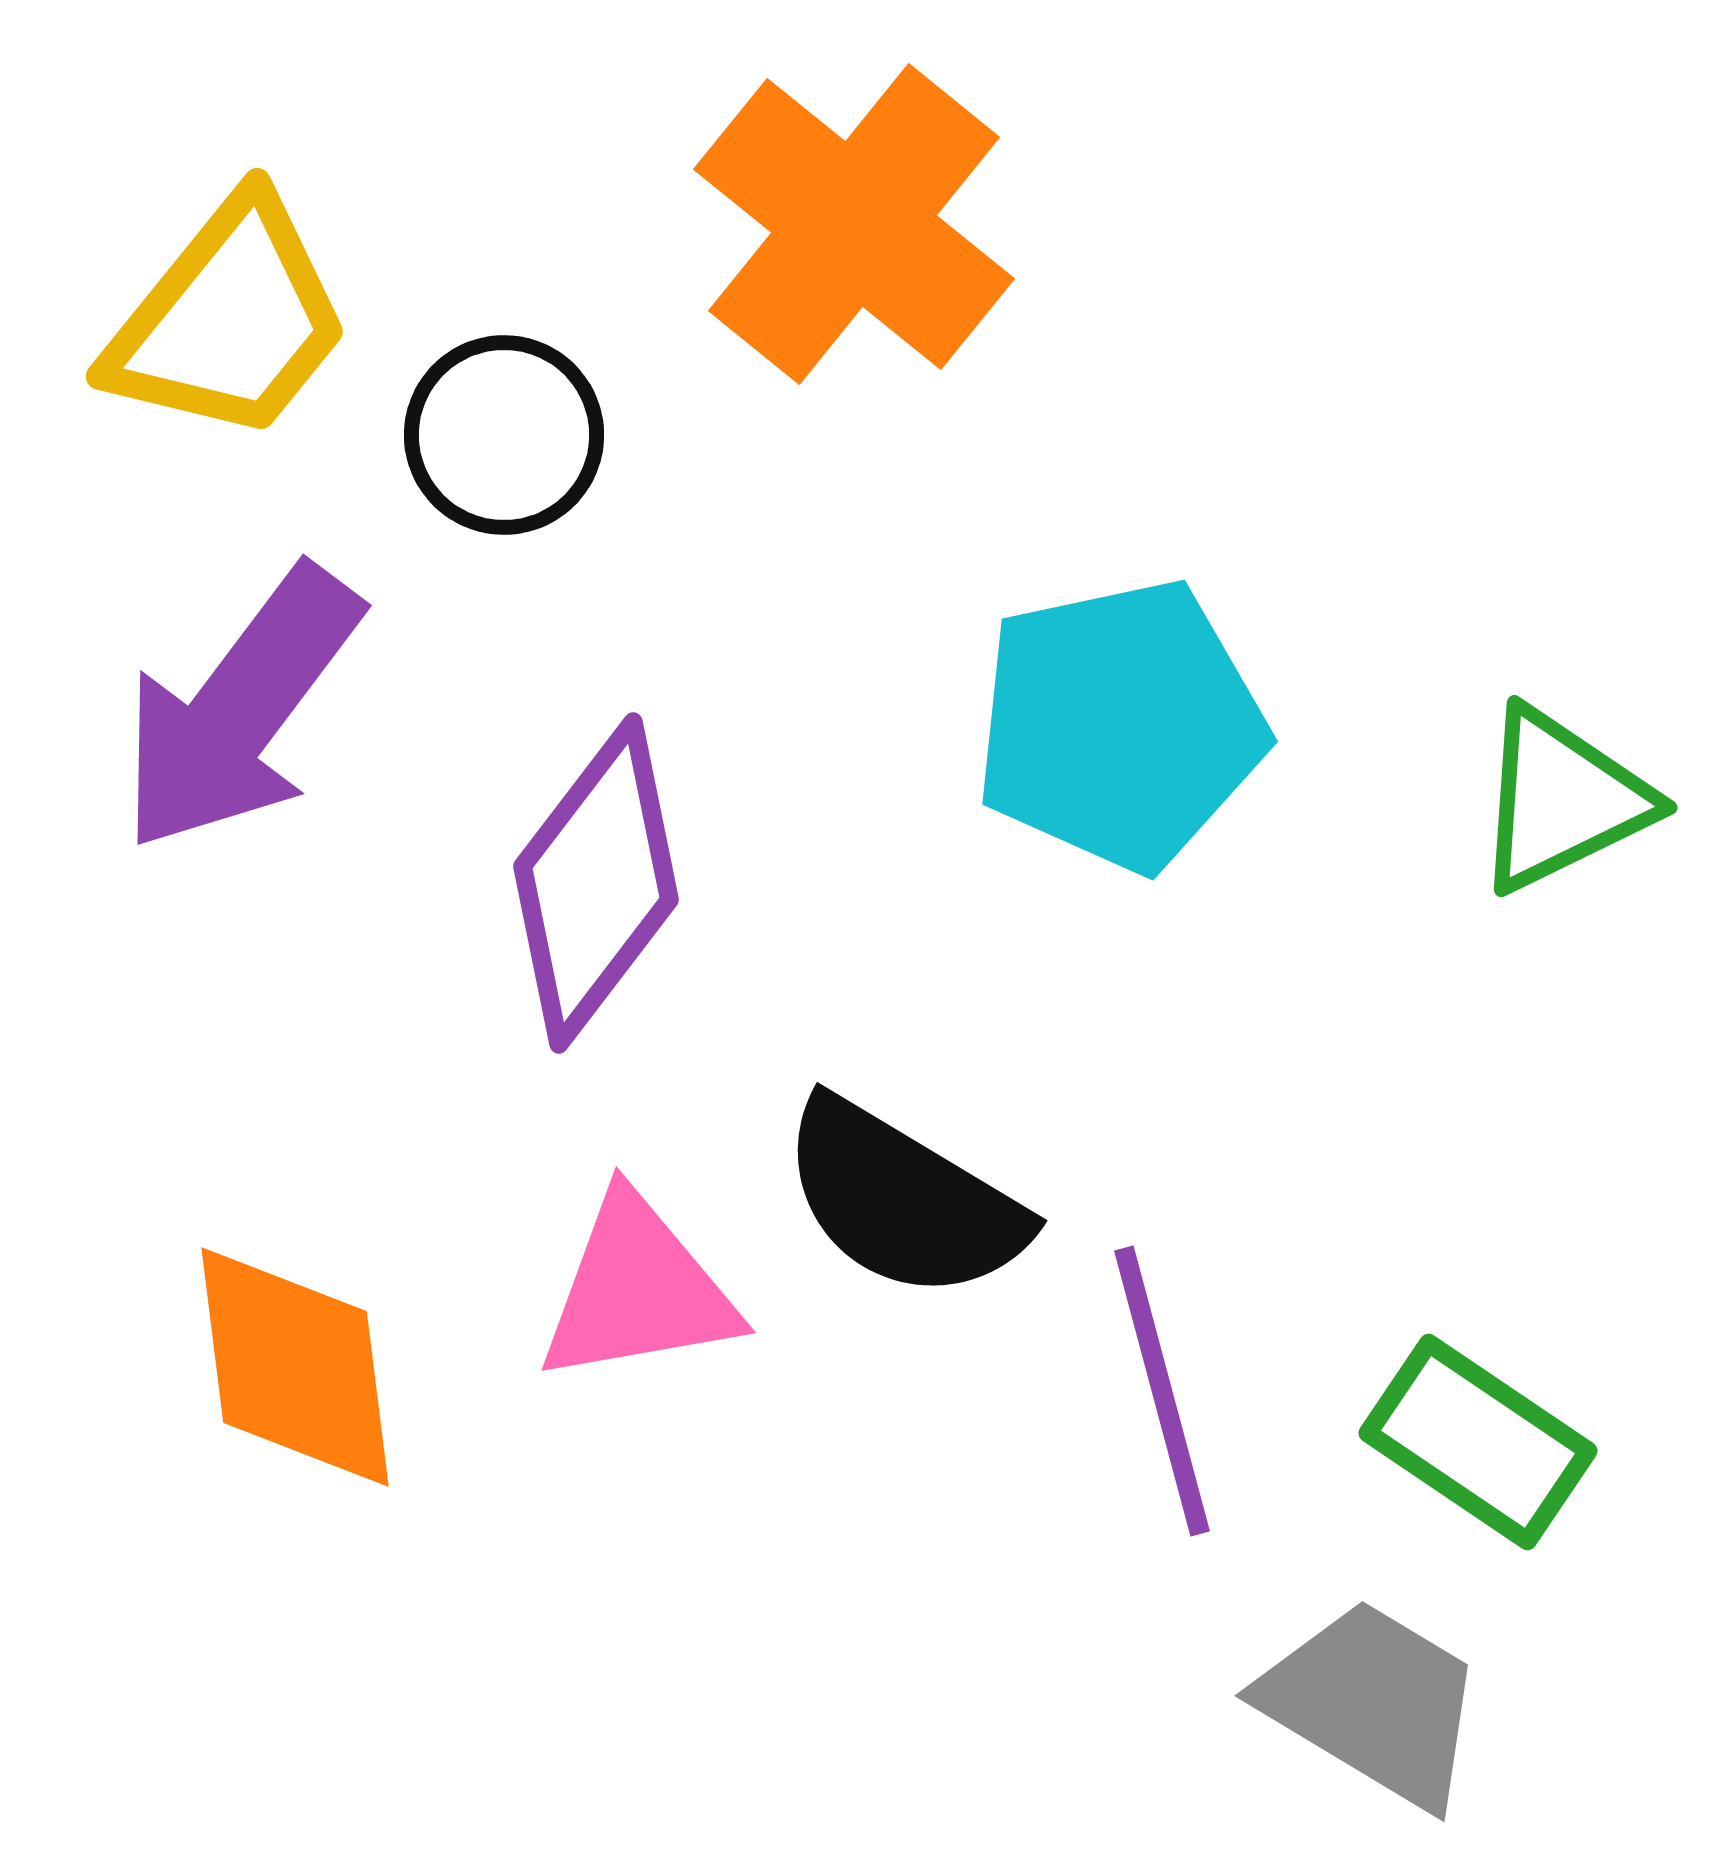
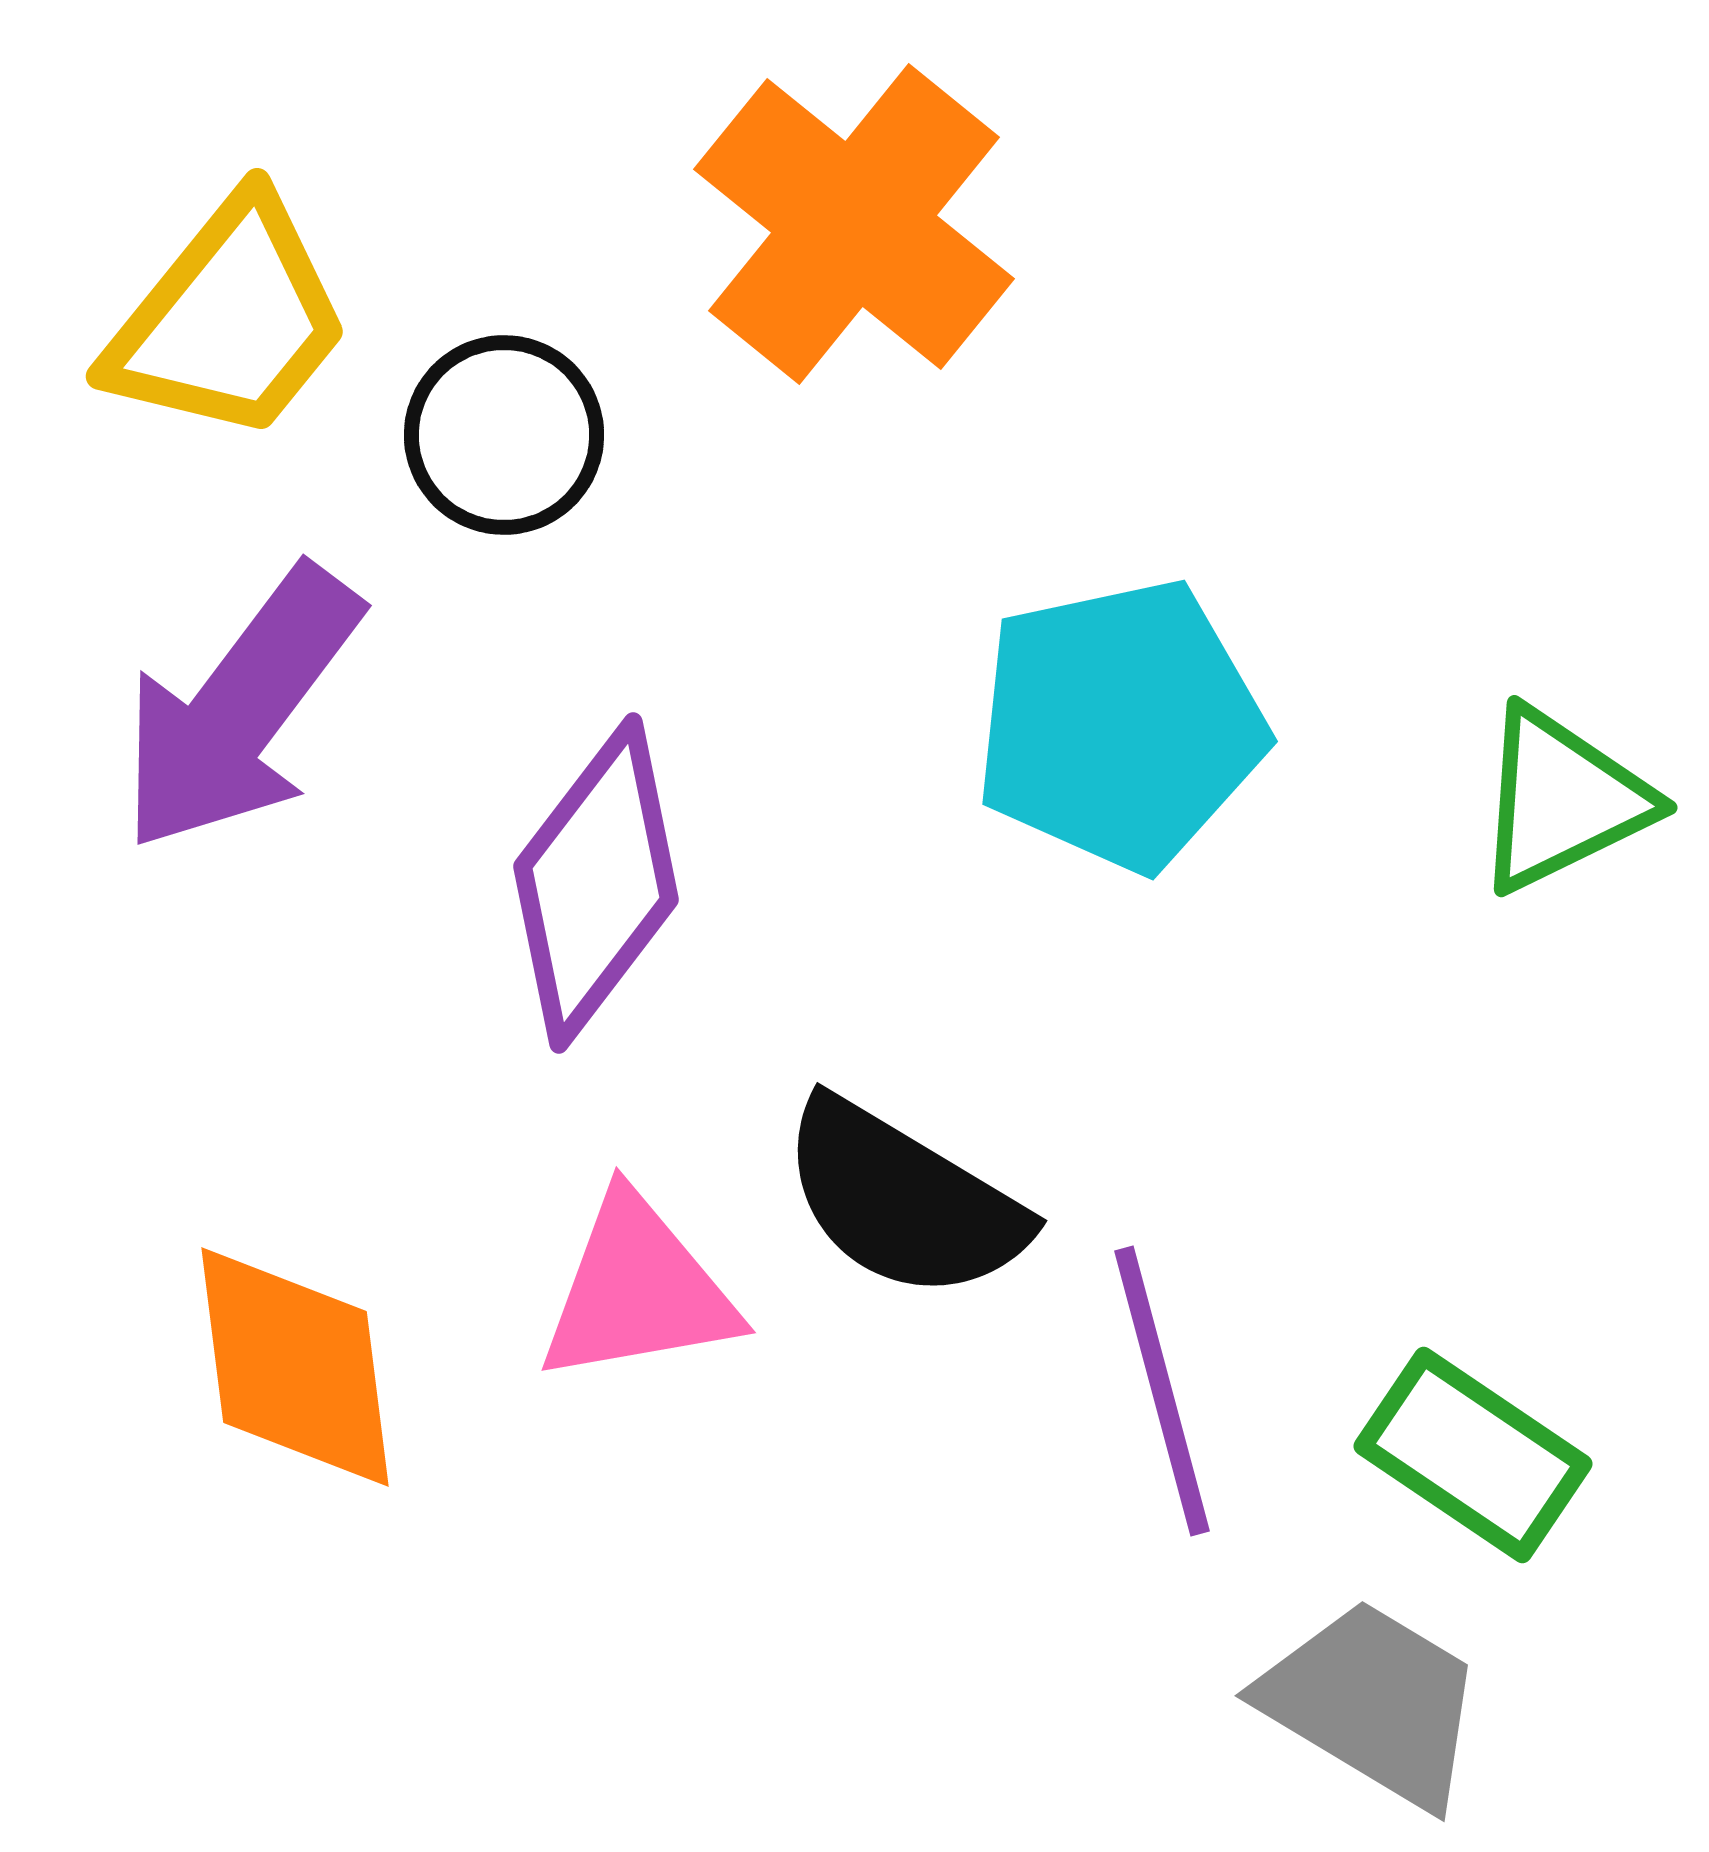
green rectangle: moved 5 px left, 13 px down
